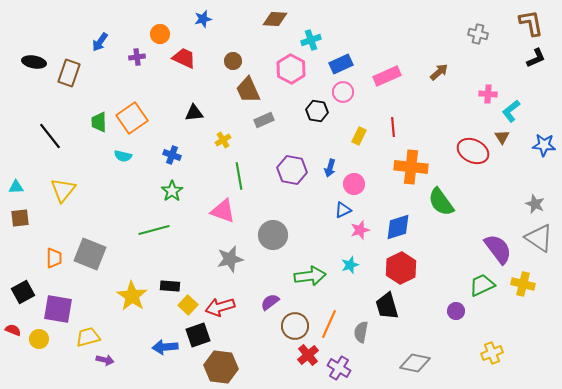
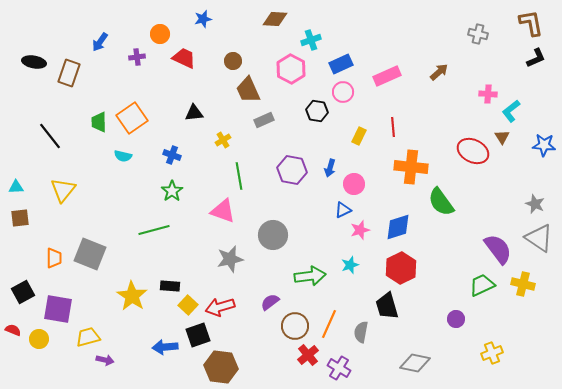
purple circle at (456, 311): moved 8 px down
